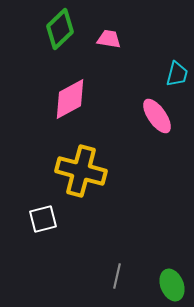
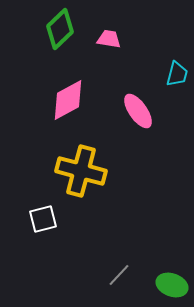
pink diamond: moved 2 px left, 1 px down
pink ellipse: moved 19 px left, 5 px up
gray line: moved 2 px right, 1 px up; rotated 30 degrees clockwise
green ellipse: rotated 48 degrees counterclockwise
